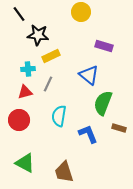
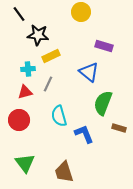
blue triangle: moved 3 px up
cyan semicircle: rotated 25 degrees counterclockwise
blue L-shape: moved 4 px left
green triangle: rotated 25 degrees clockwise
